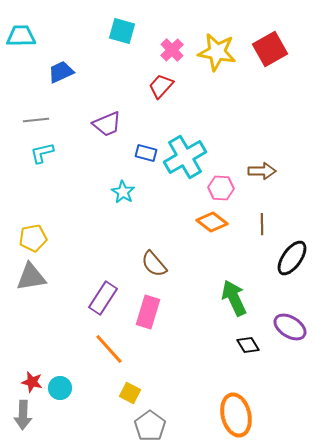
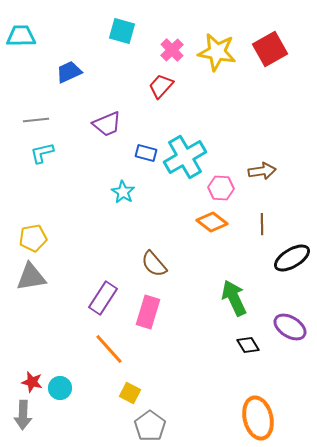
blue trapezoid: moved 8 px right
brown arrow: rotated 8 degrees counterclockwise
black ellipse: rotated 24 degrees clockwise
orange ellipse: moved 22 px right, 3 px down
